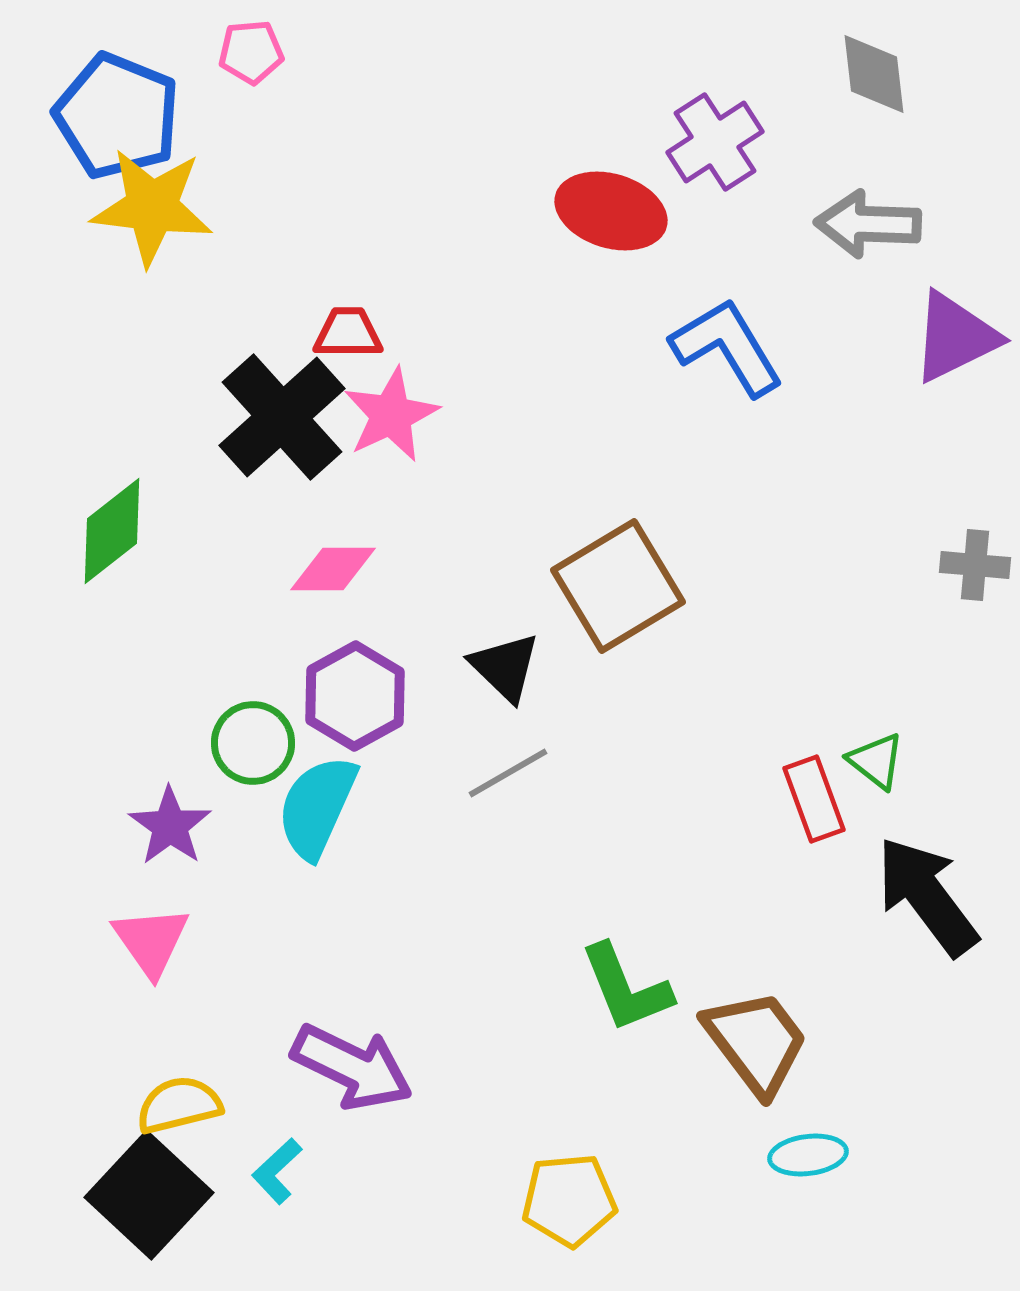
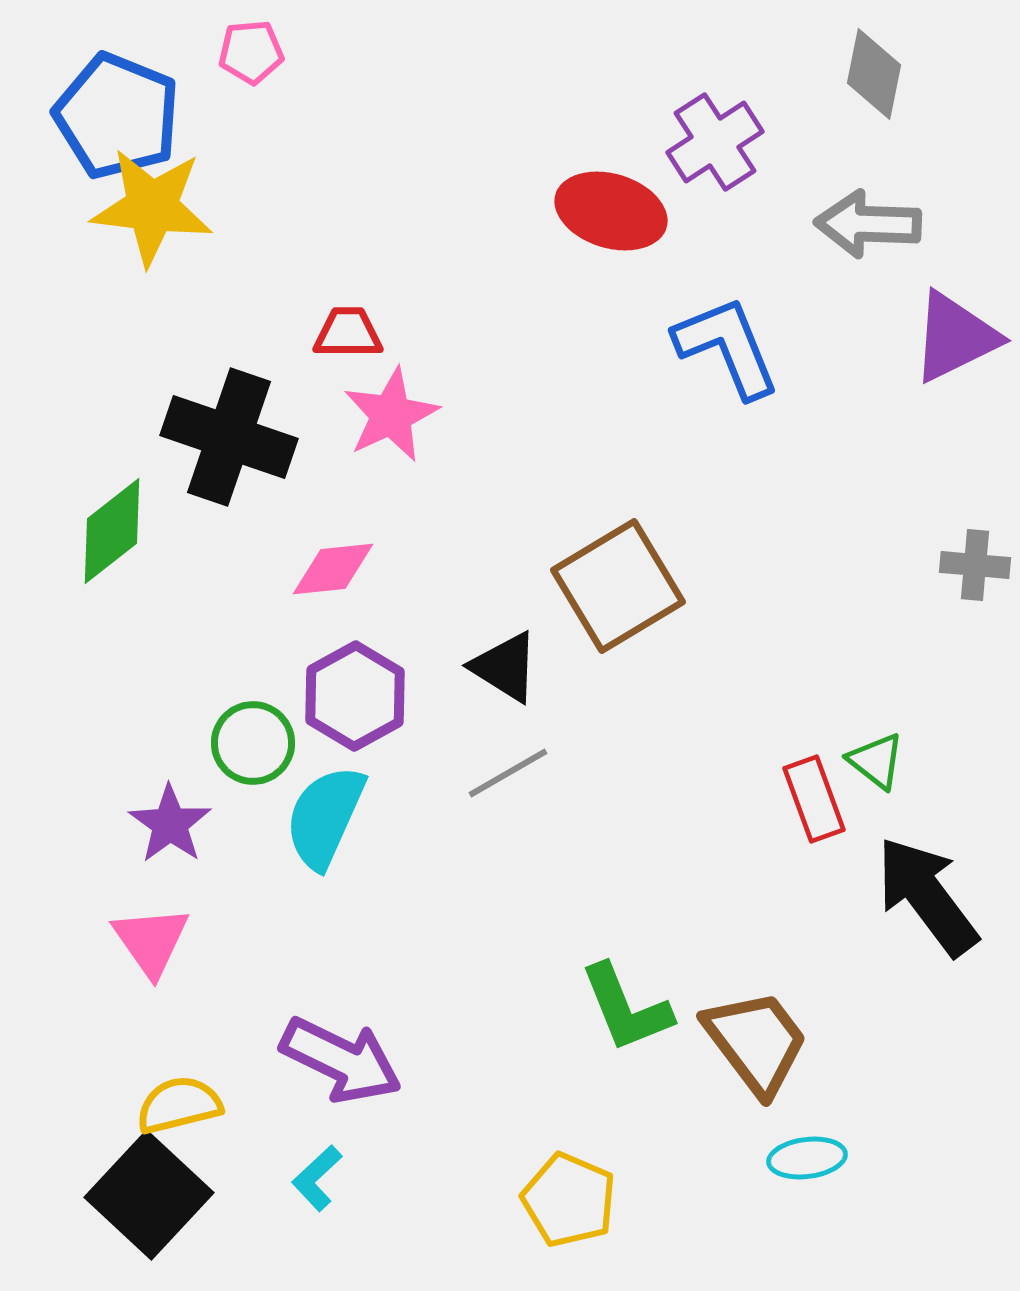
gray diamond: rotated 18 degrees clockwise
blue L-shape: rotated 9 degrees clockwise
black cross: moved 53 px left, 20 px down; rotated 29 degrees counterclockwise
pink diamond: rotated 6 degrees counterclockwise
black triangle: rotated 12 degrees counterclockwise
cyan semicircle: moved 8 px right, 10 px down
purple star: moved 2 px up
green L-shape: moved 20 px down
purple arrow: moved 11 px left, 7 px up
cyan ellipse: moved 1 px left, 3 px down
cyan L-shape: moved 40 px right, 7 px down
yellow pentagon: rotated 28 degrees clockwise
